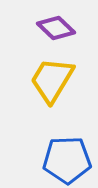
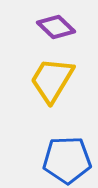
purple diamond: moved 1 px up
